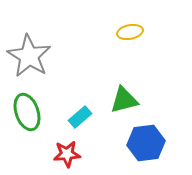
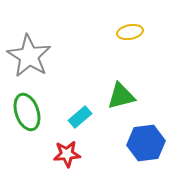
green triangle: moved 3 px left, 4 px up
